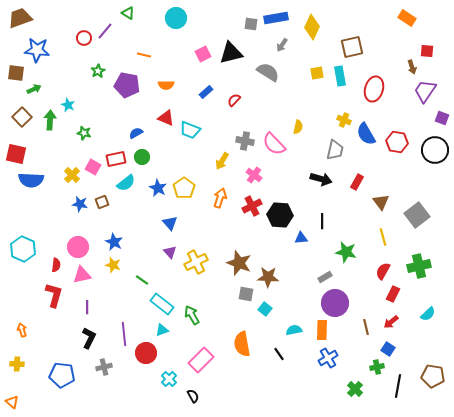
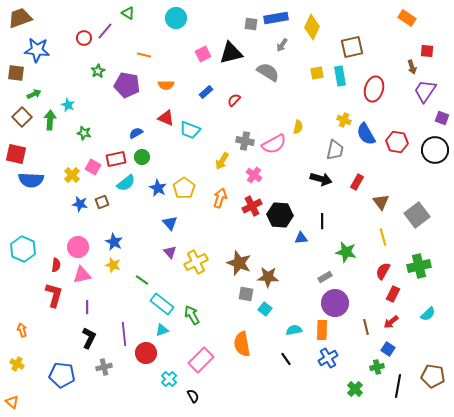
green arrow at (34, 89): moved 5 px down
pink semicircle at (274, 144): rotated 75 degrees counterclockwise
black line at (279, 354): moved 7 px right, 5 px down
yellow cross at (17, 364): rotated 24 degrees clockwise
